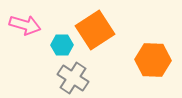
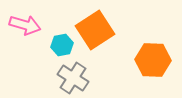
cyan hexagon: rotated 10 degrees counterclockwise
